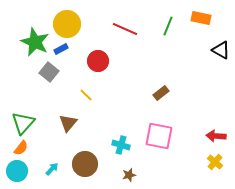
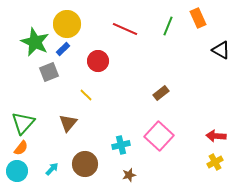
orange rectangle: moved 3 px left; rotated 54 degrees clockwise
blue rectangle: moved 2 px right; rotated 16 degrees counterclockwise
gray square: rotated 30 degrees clockwise
pink square: rotated 32 degrees clockwise
cyan cross: rotated 30 degrees counterclockwise
yellow cross: rotated 21 degrees clockwise
